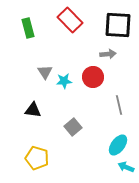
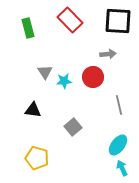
black square: moved 4 px up
cyan arrow: moved 4 px left, 1 px down; rotated 42 degrees clockwise
